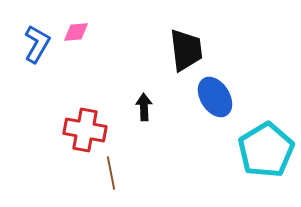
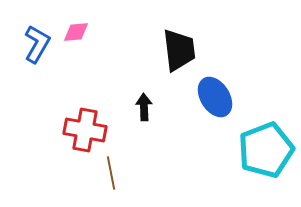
black trapezoid: moved 7 px left
cyan pentagon: rotated 10 degrees clockwise
